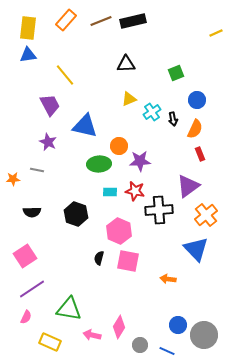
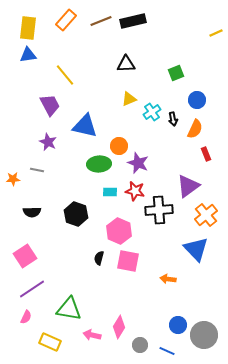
red rectangle at (200, 154): moved 6 px right
purple star at (140, 161): moved 2 px left, 2 px down; rotated 25 degrees clockwise
